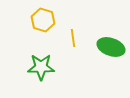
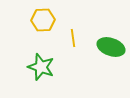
yellow hexagon: rotated 20 degrees counterclockwise
green star: rotated 20 degrees clockwise
